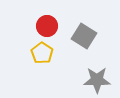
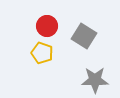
yellow pentagon: rotated 15 degrees counterclockwise
gray star: moved 2 px left
